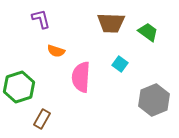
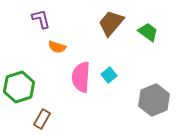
brown trapezoid: rotated 128 degrees clockwise
orange semicircle: moved 1 px right, 4 px up
cyan square: moved 11 px left, 11 px down; rotated 14 degrees clockwise
